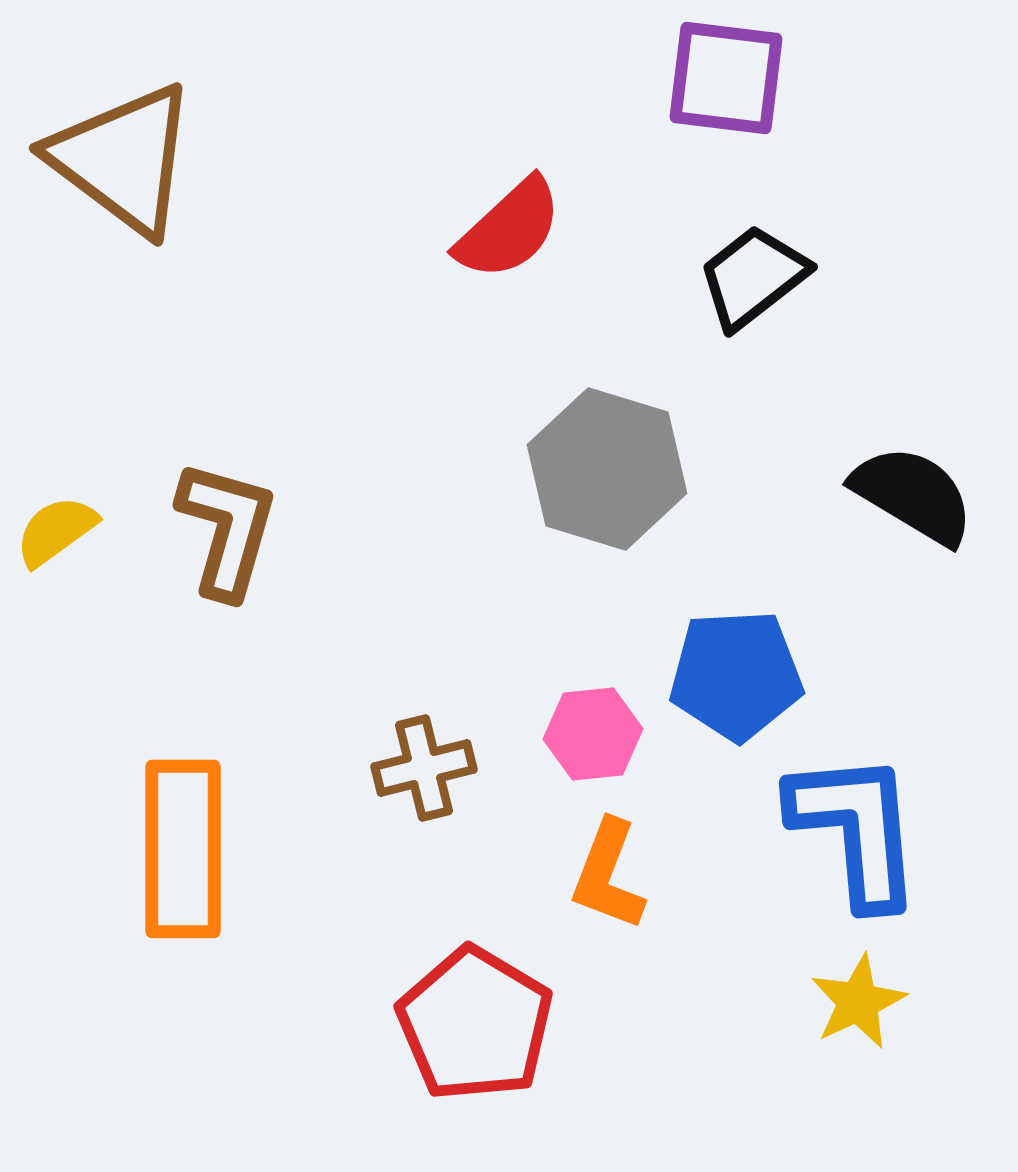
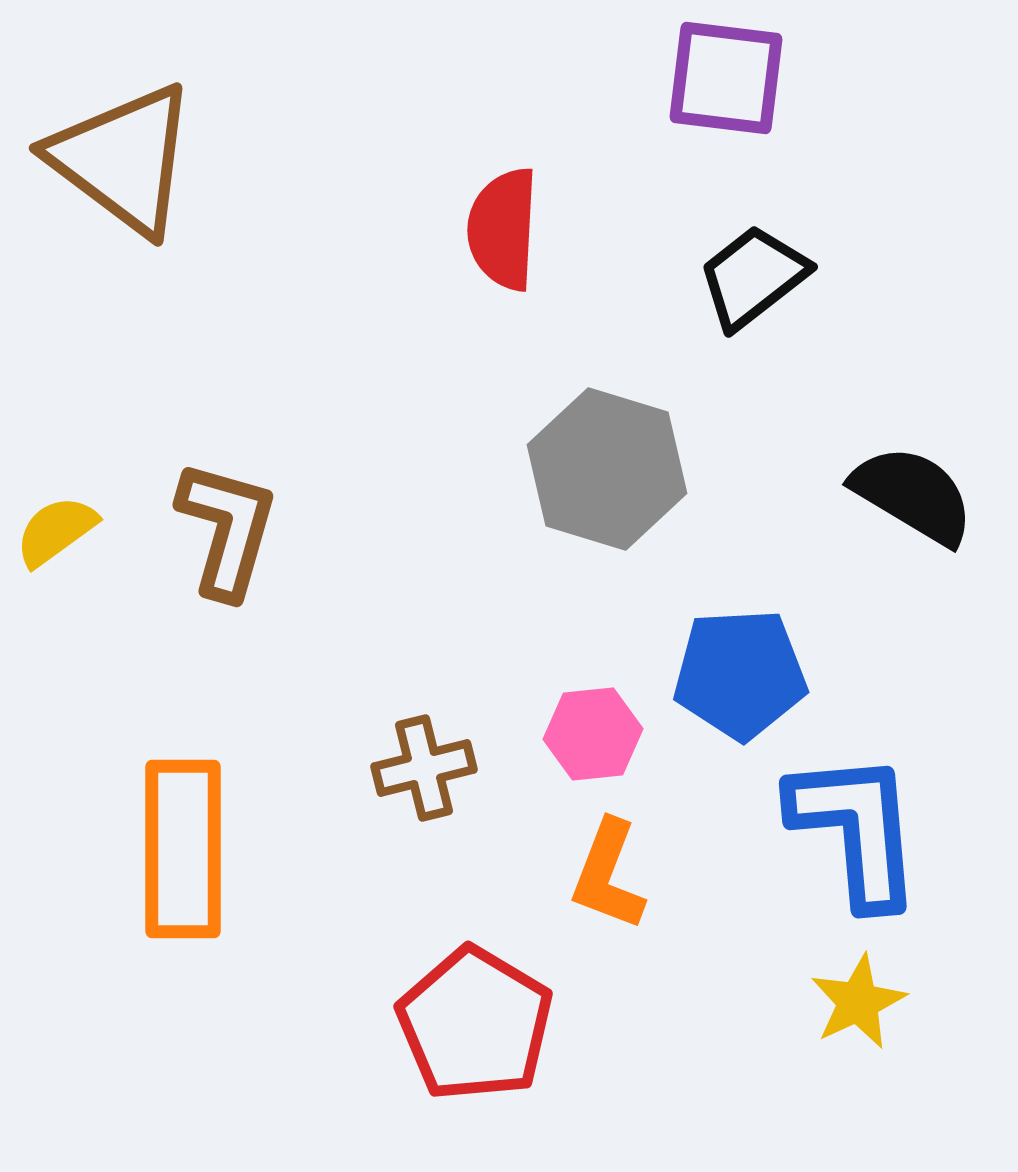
red semicircle: moved 6 px left; rotated 136 degrees clockwise
blue pentagon: moved 4 px right, 1 px up
